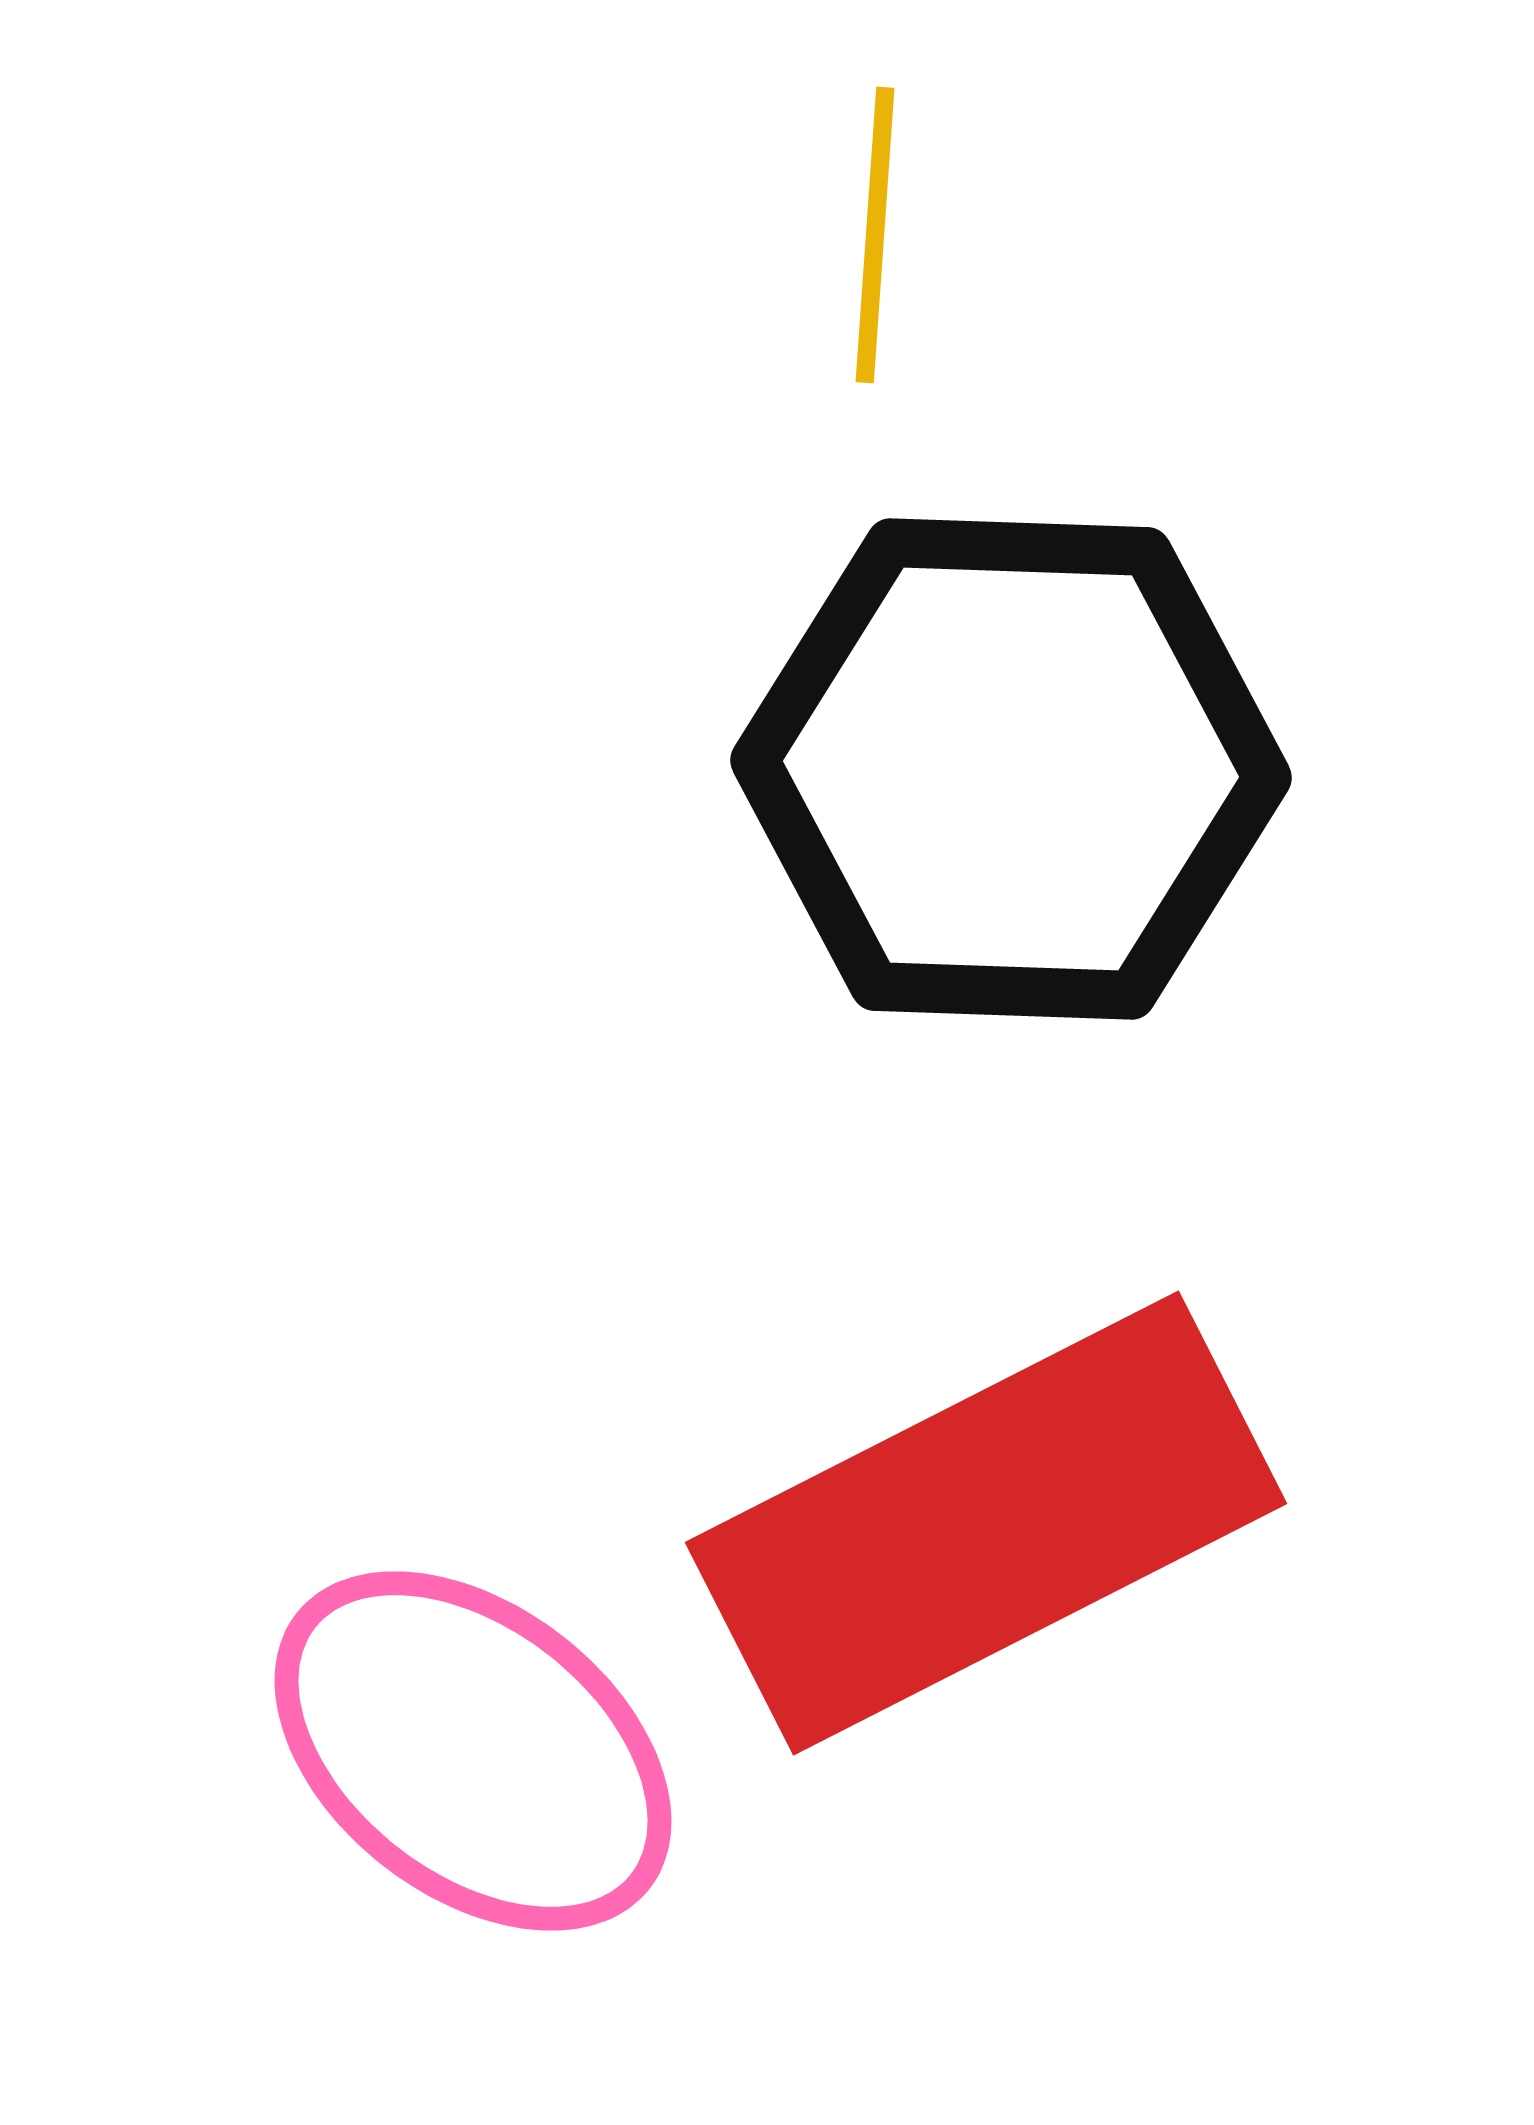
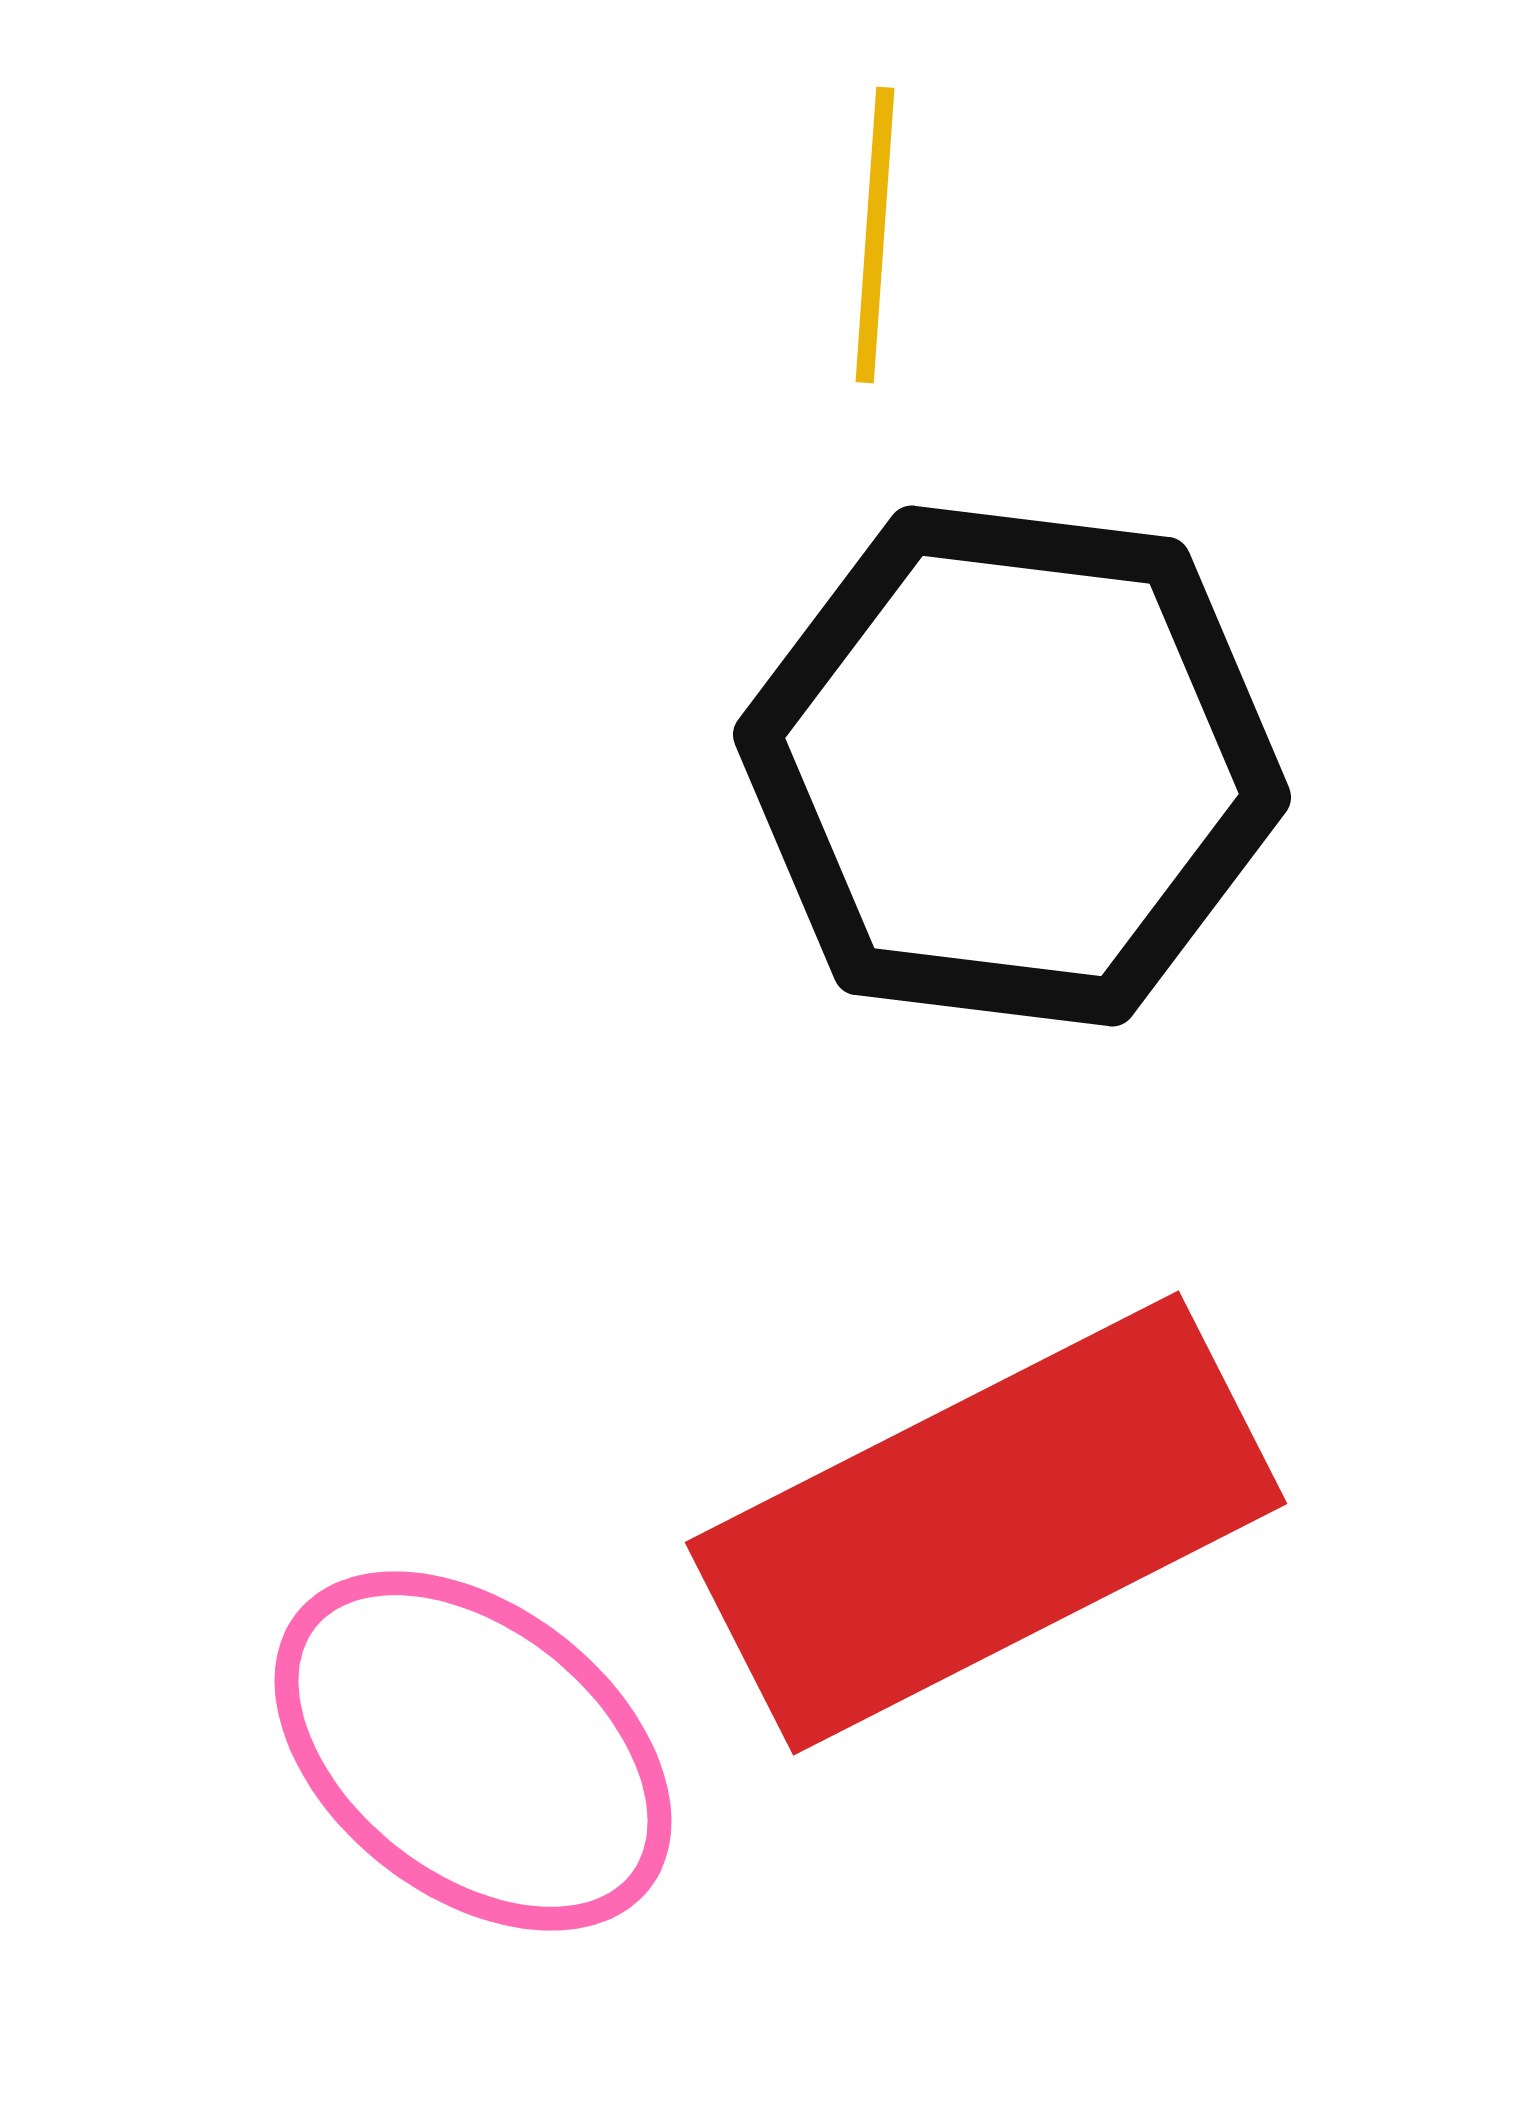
black hexagon: moved 1 px right, 3 px up; rotated 5 degrees clockwise
